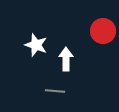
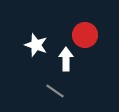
red circle: moved 18 px left, 4 px down
gray line: rotated 30 degrees clockwise
